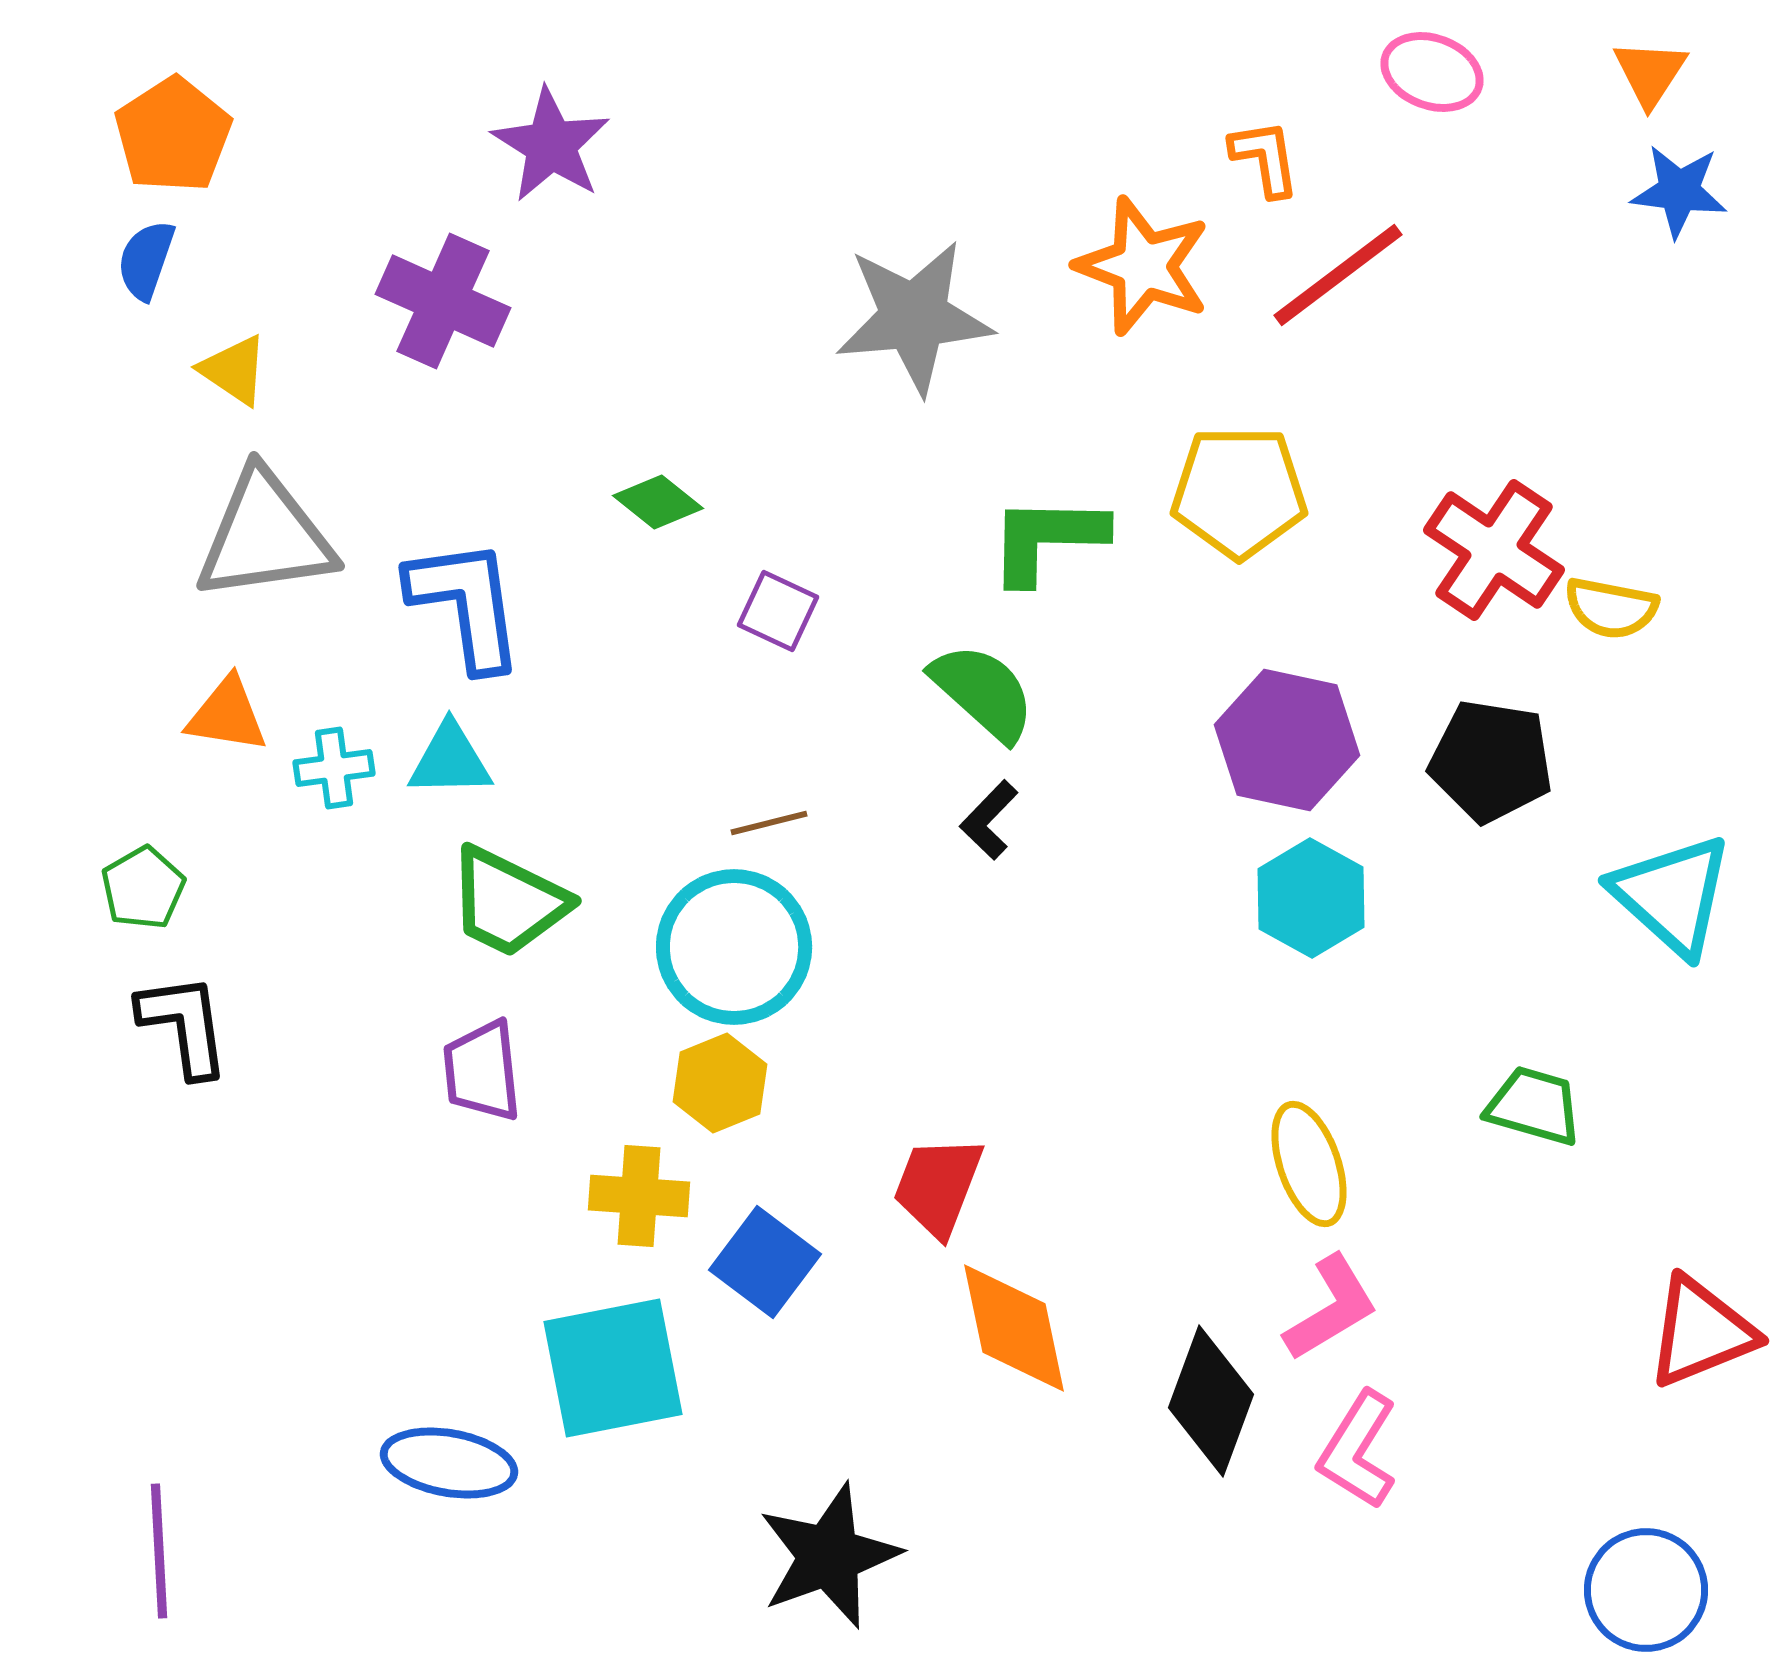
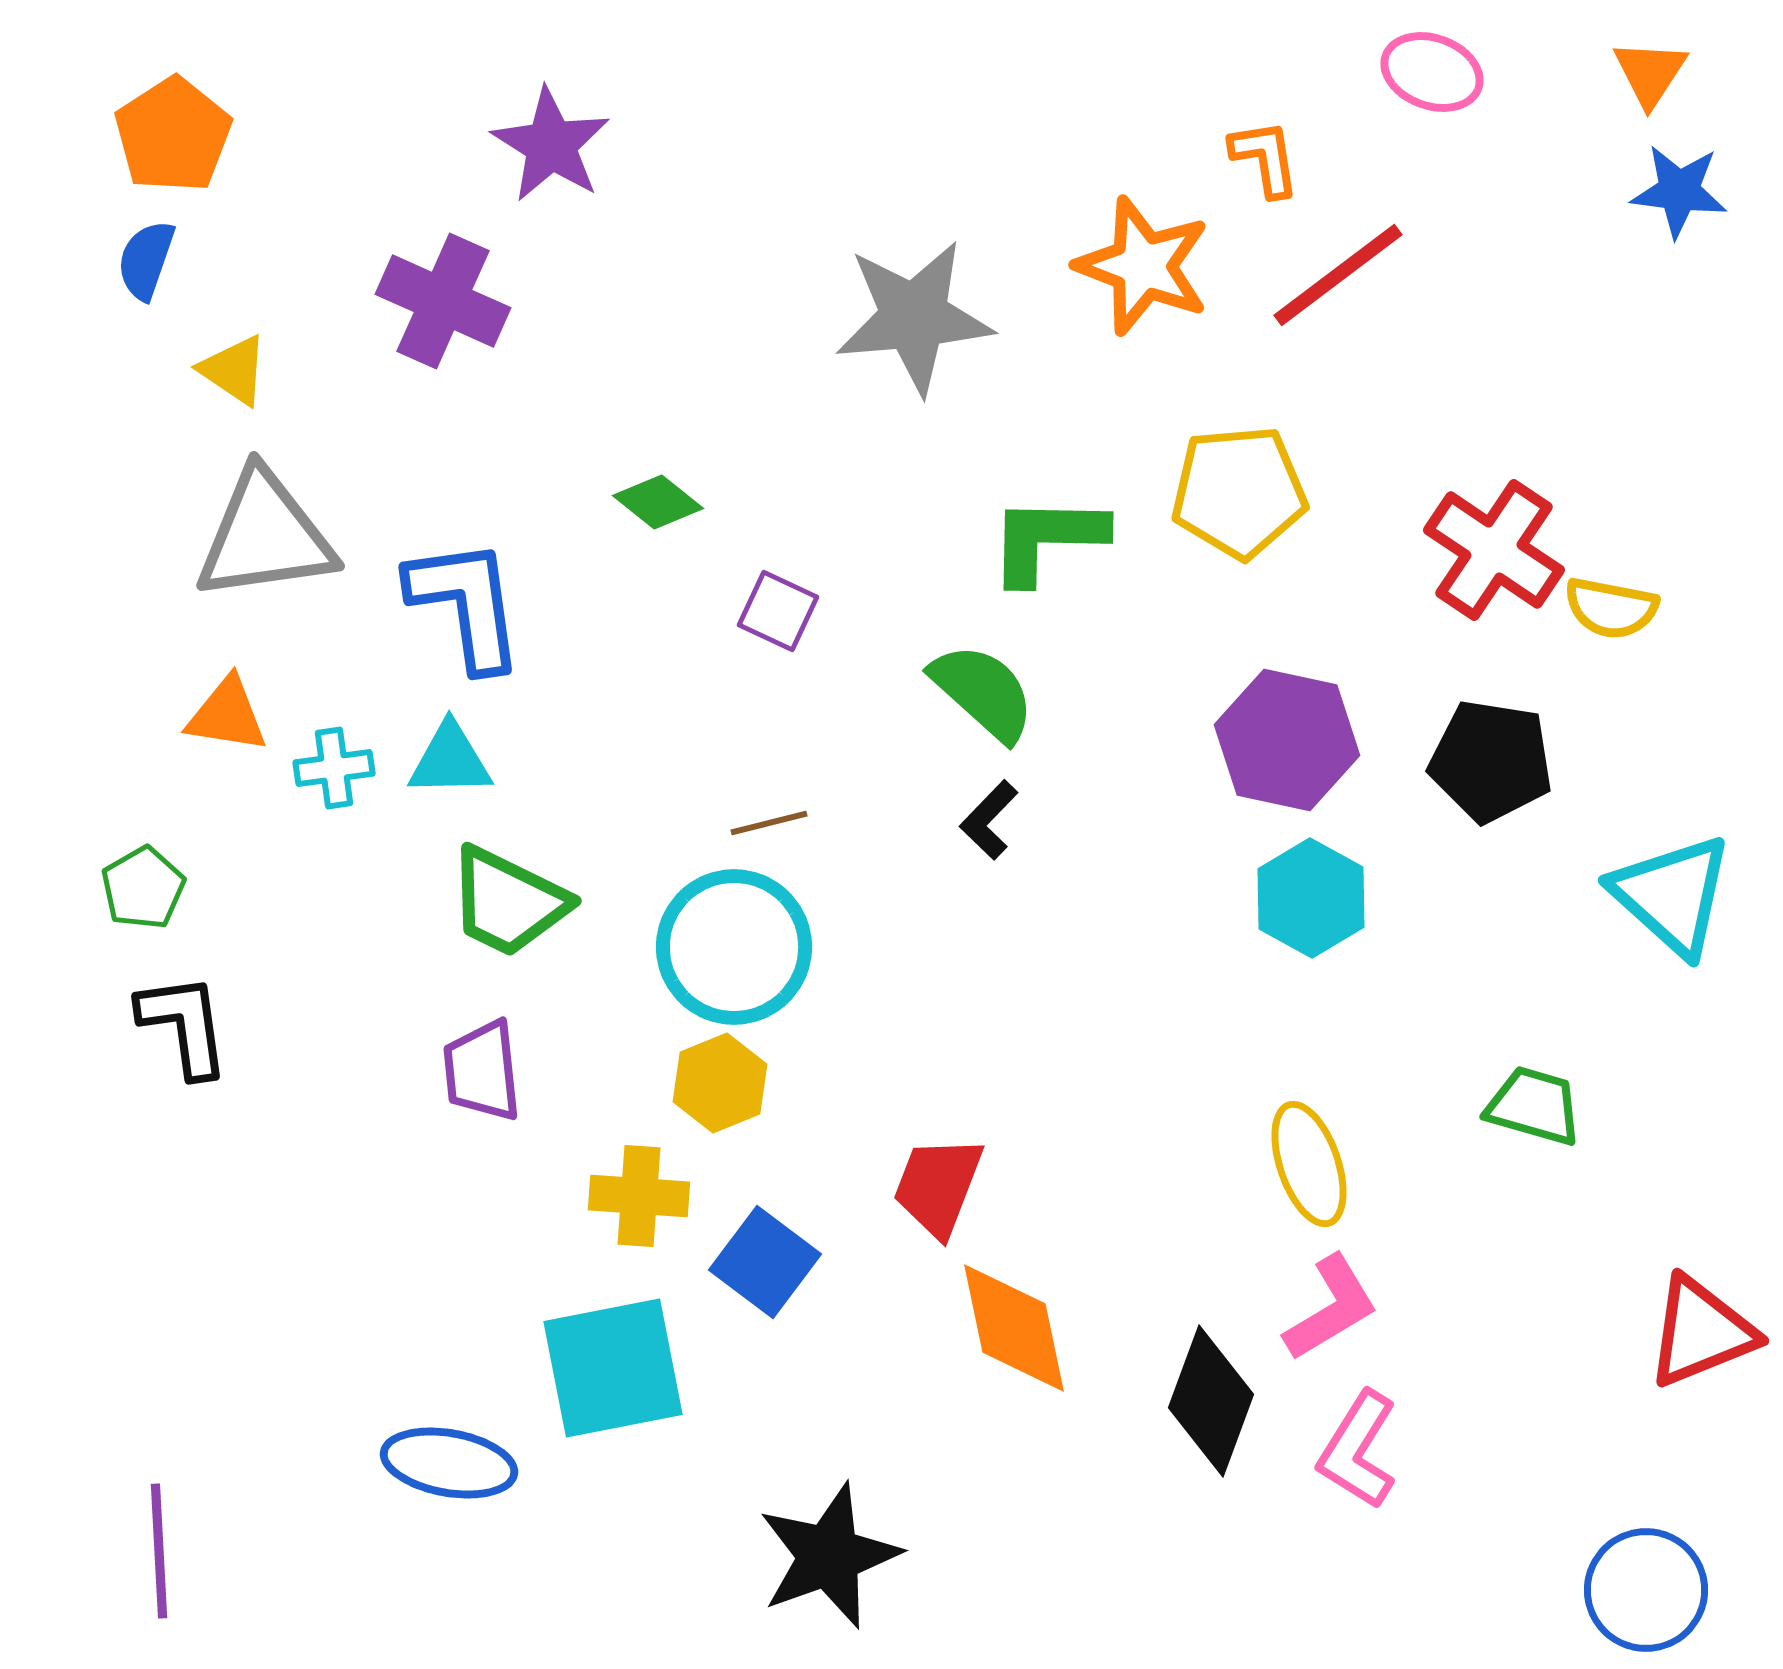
yellow pentagon at (1239, 492): rotated 5 degrees counterclockwise
